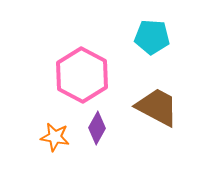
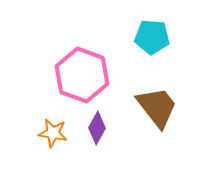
pink hexagon: rotated 8 degrees counterclockwise
brown trapezoid: rotated 24 degrees clockwise
orange star: moved 2 px left, 4 px up
